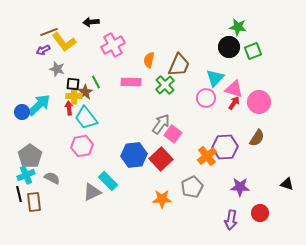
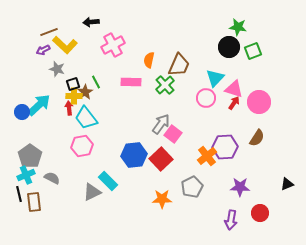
yellow L-shape at (64, 42): moved 1 px right, 3 px down; rotated 10 degrees counterclockwise
black square at (73, 84): rotated 24 degrees counterclockwise
black triangle at (287, 184): rotated 40 degrees counterclockwise
